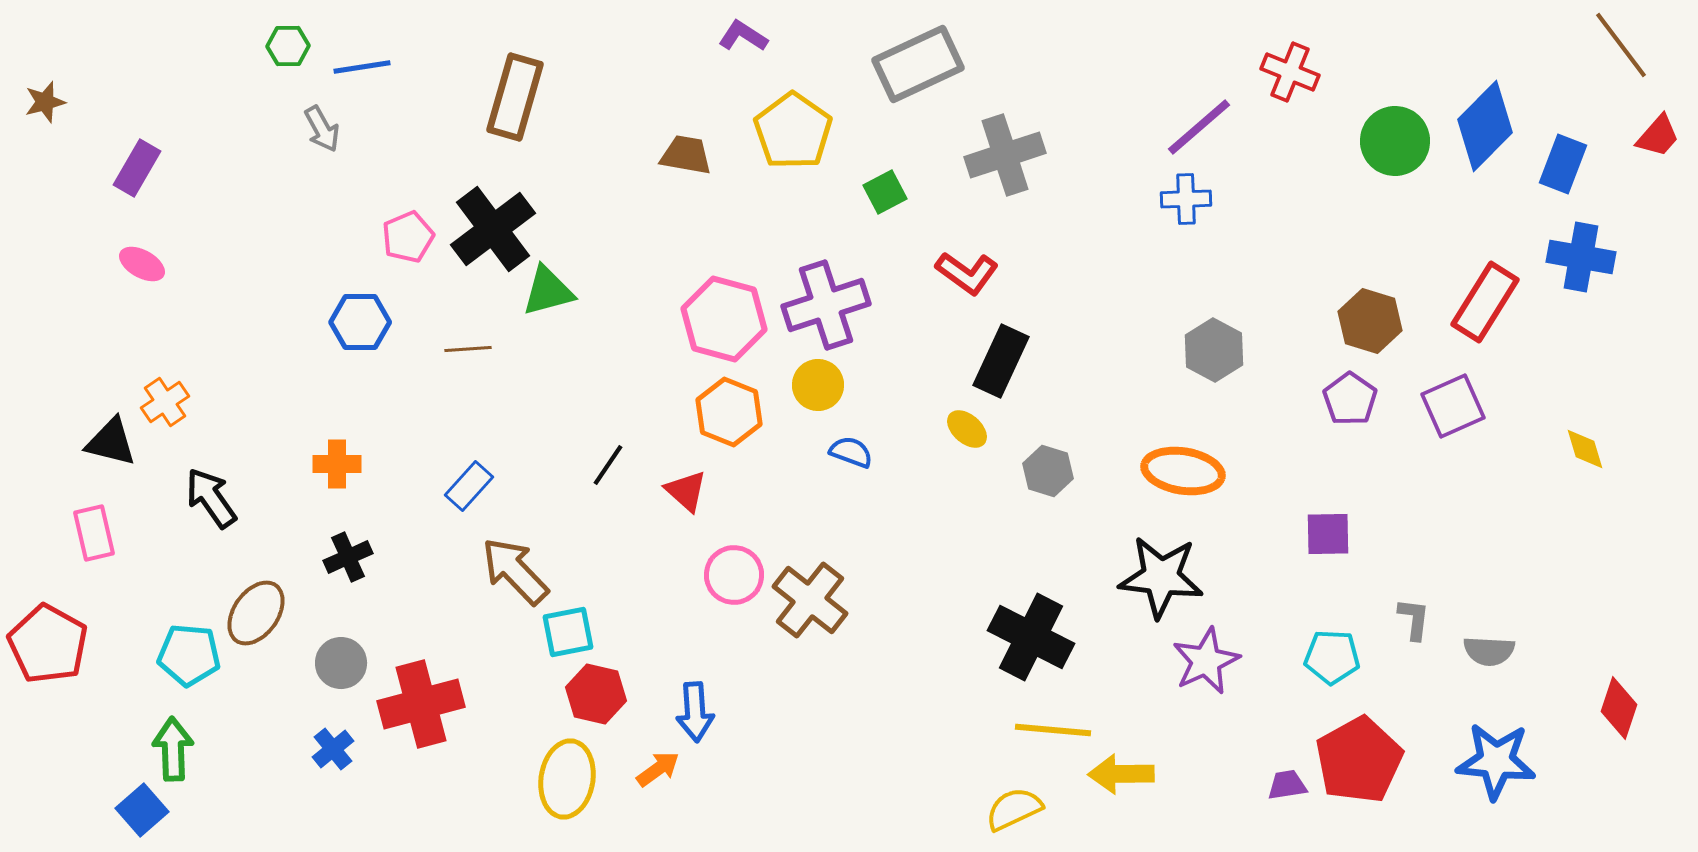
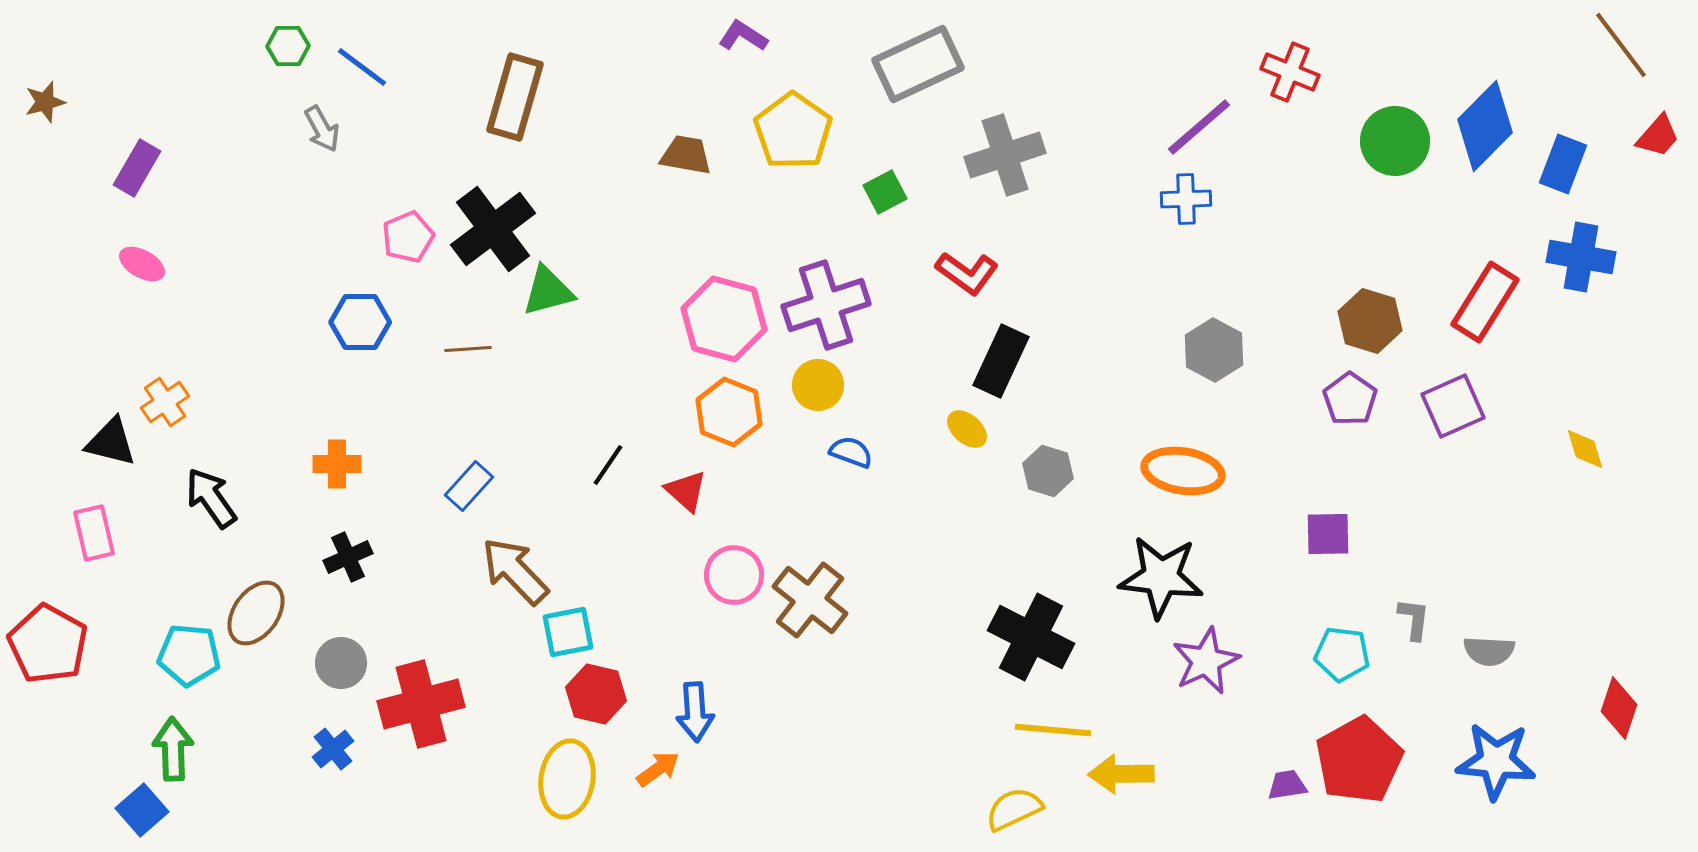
blue line at (362, 67): rotated 46 degrees clockwise
cyan pentagon at (1332, 657): moved 10 px right, 3 px up; rotated 4 degrees clockwise
